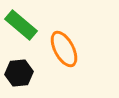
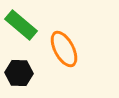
black hexagon: rotated 8 degrees clockwise
